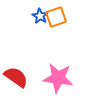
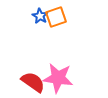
red semicircle: moved 17 px right, 5 px down
